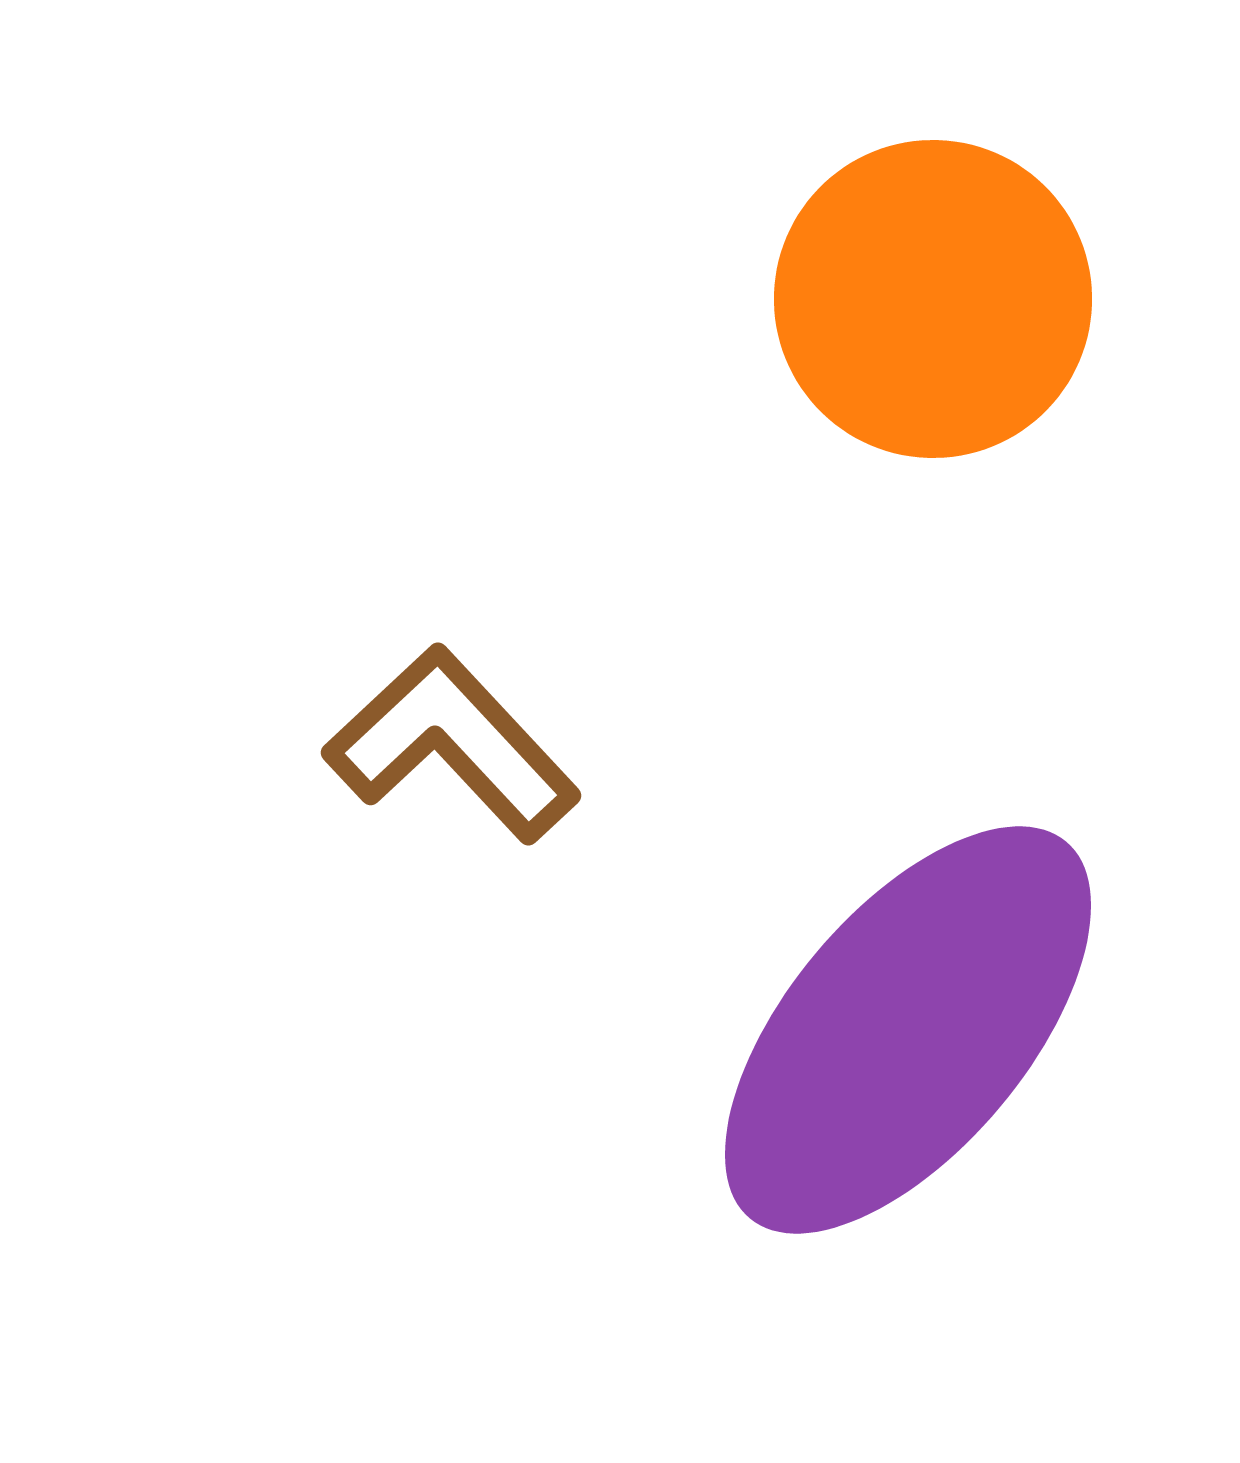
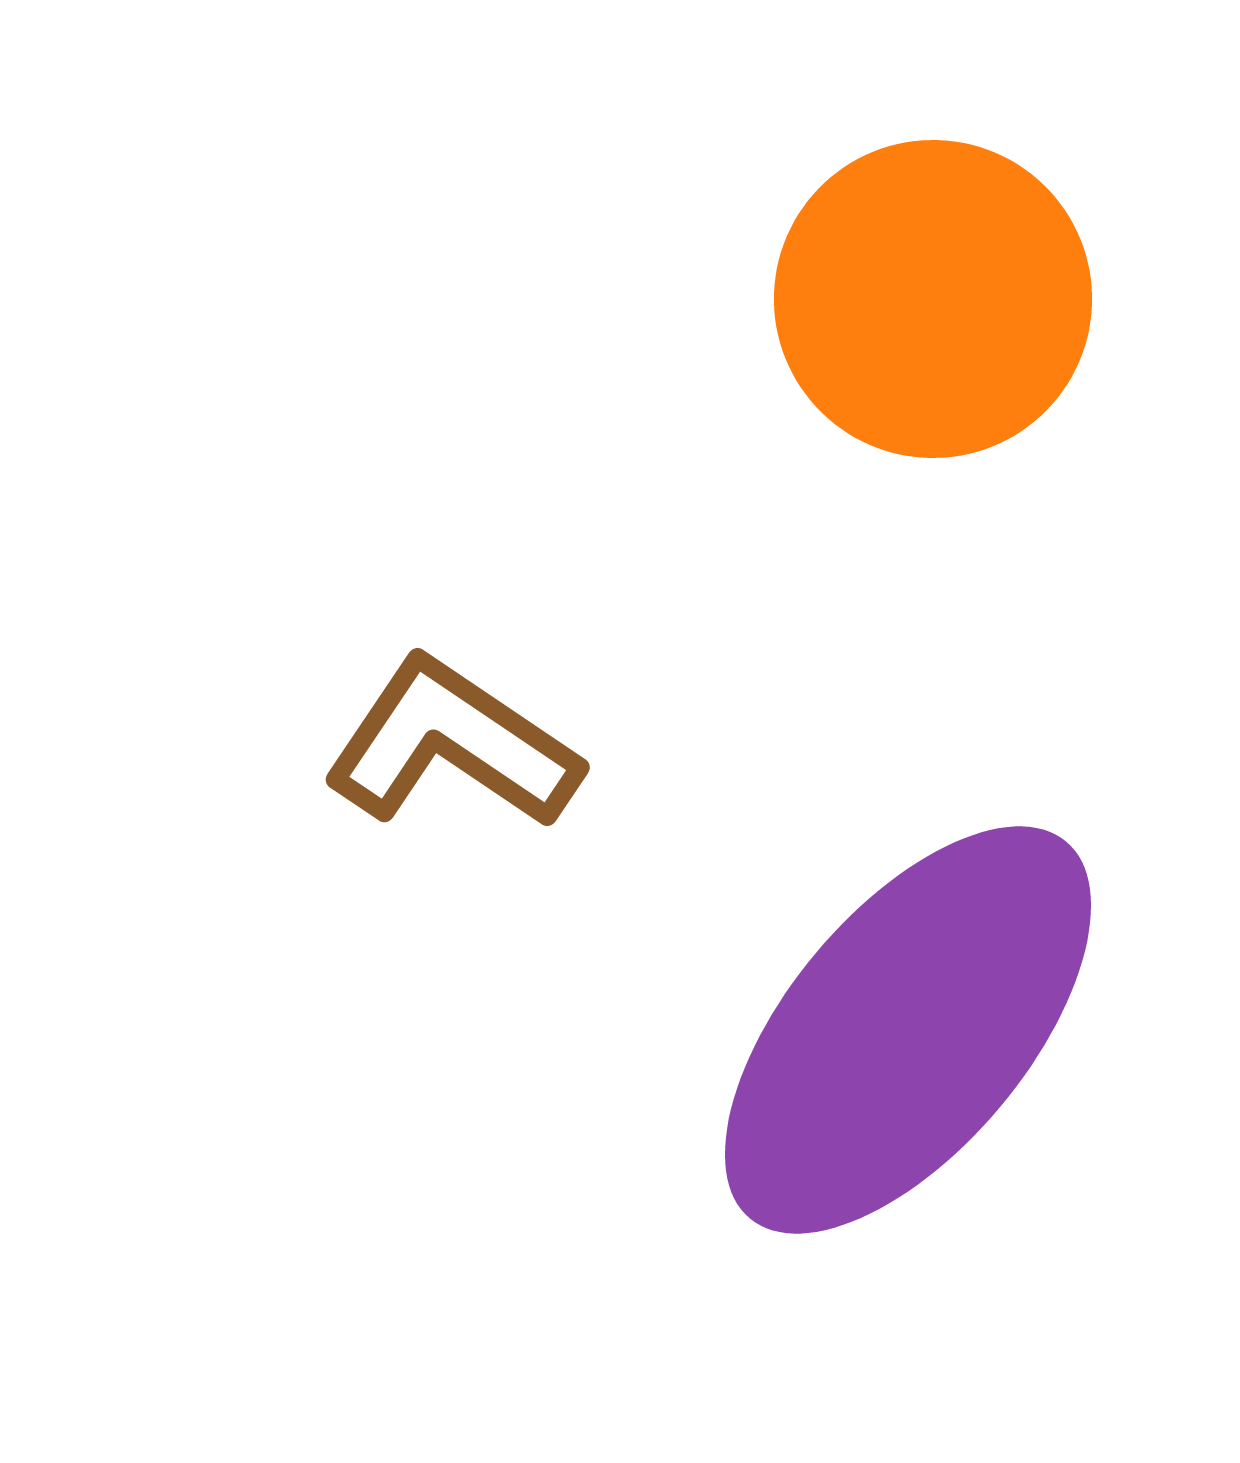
brown L-shape: rotated 13 degrees counterclockwise
